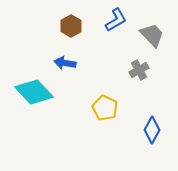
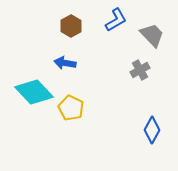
gray cross: moved 1 px right
yellow pentagon: moved 34 px left
